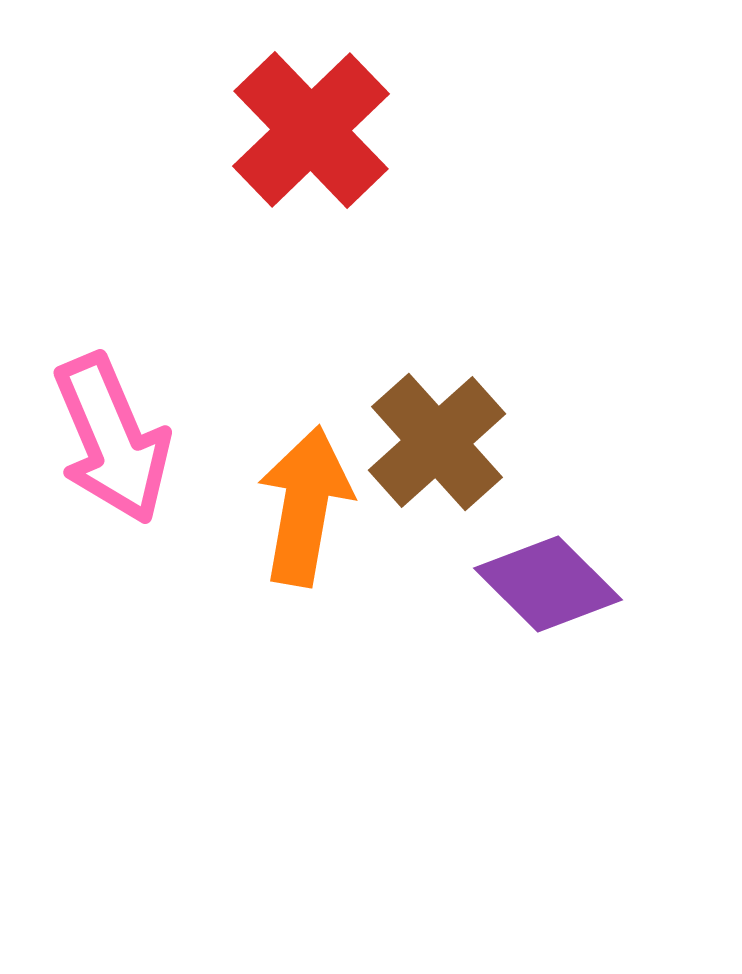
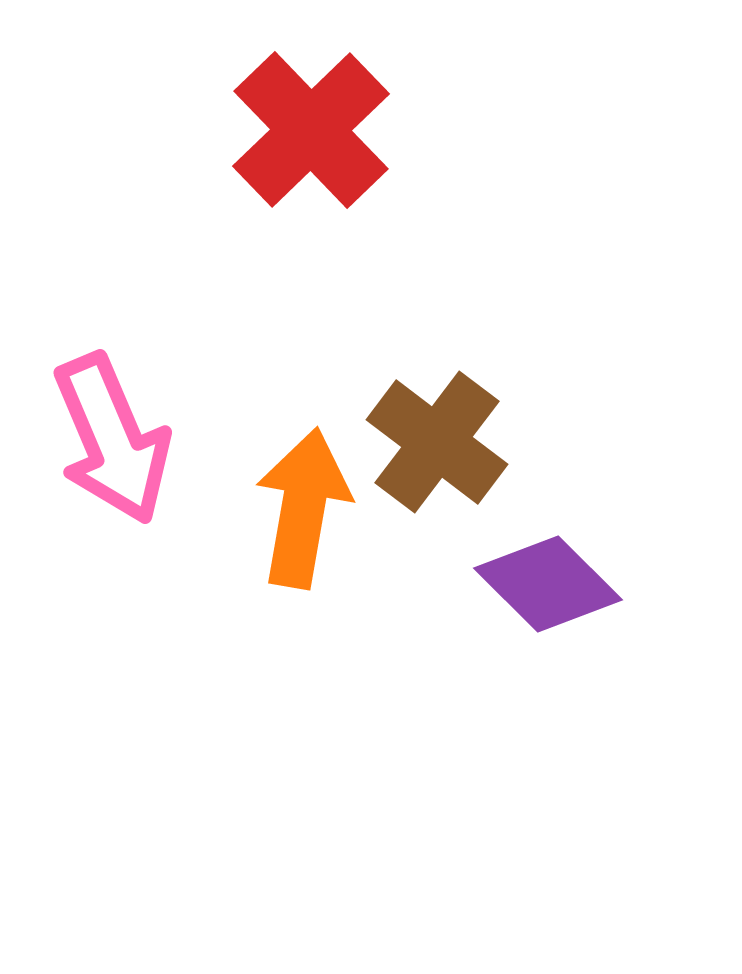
brown cross: rotated 11 degrees counterclockwise
orange arrow: moved 2 px left, 2 px down
